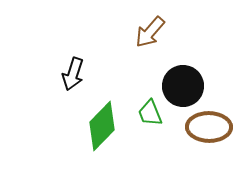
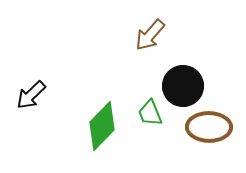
brown arrow: moved 3 px down
black arrow: moved 42 px left, 21 px down; rotated 28 degrees clockwise
